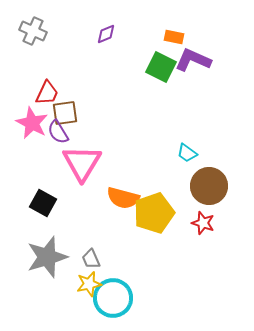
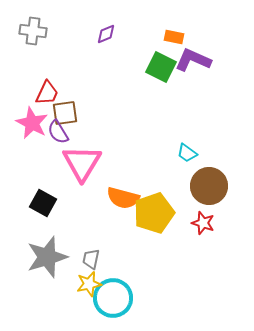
gray cross: rotated 16 degrees counterclockwise
gray trapezoid: rotated 35 degrees clockwise
